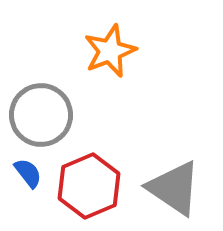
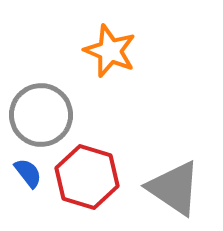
orange star: rotated 28 degrees counterclockwise
red hexagon: moved 2 px left, 9 px up; rotated 20 degrees counterclockwise
